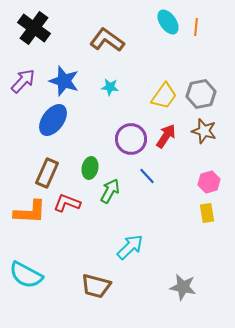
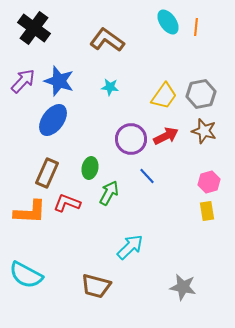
blue star: moved 5 px left
red arrow: rotated 30 degrees clockwise
green arrow: moved 1 px left, 2 px down
yellow rectangle: moved 2 px up
